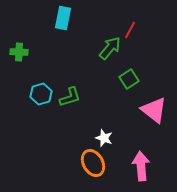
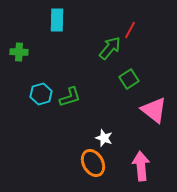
cyan rectangle: moved 6 px left, 2 px down; rotated 10 degrees counterclockwise
